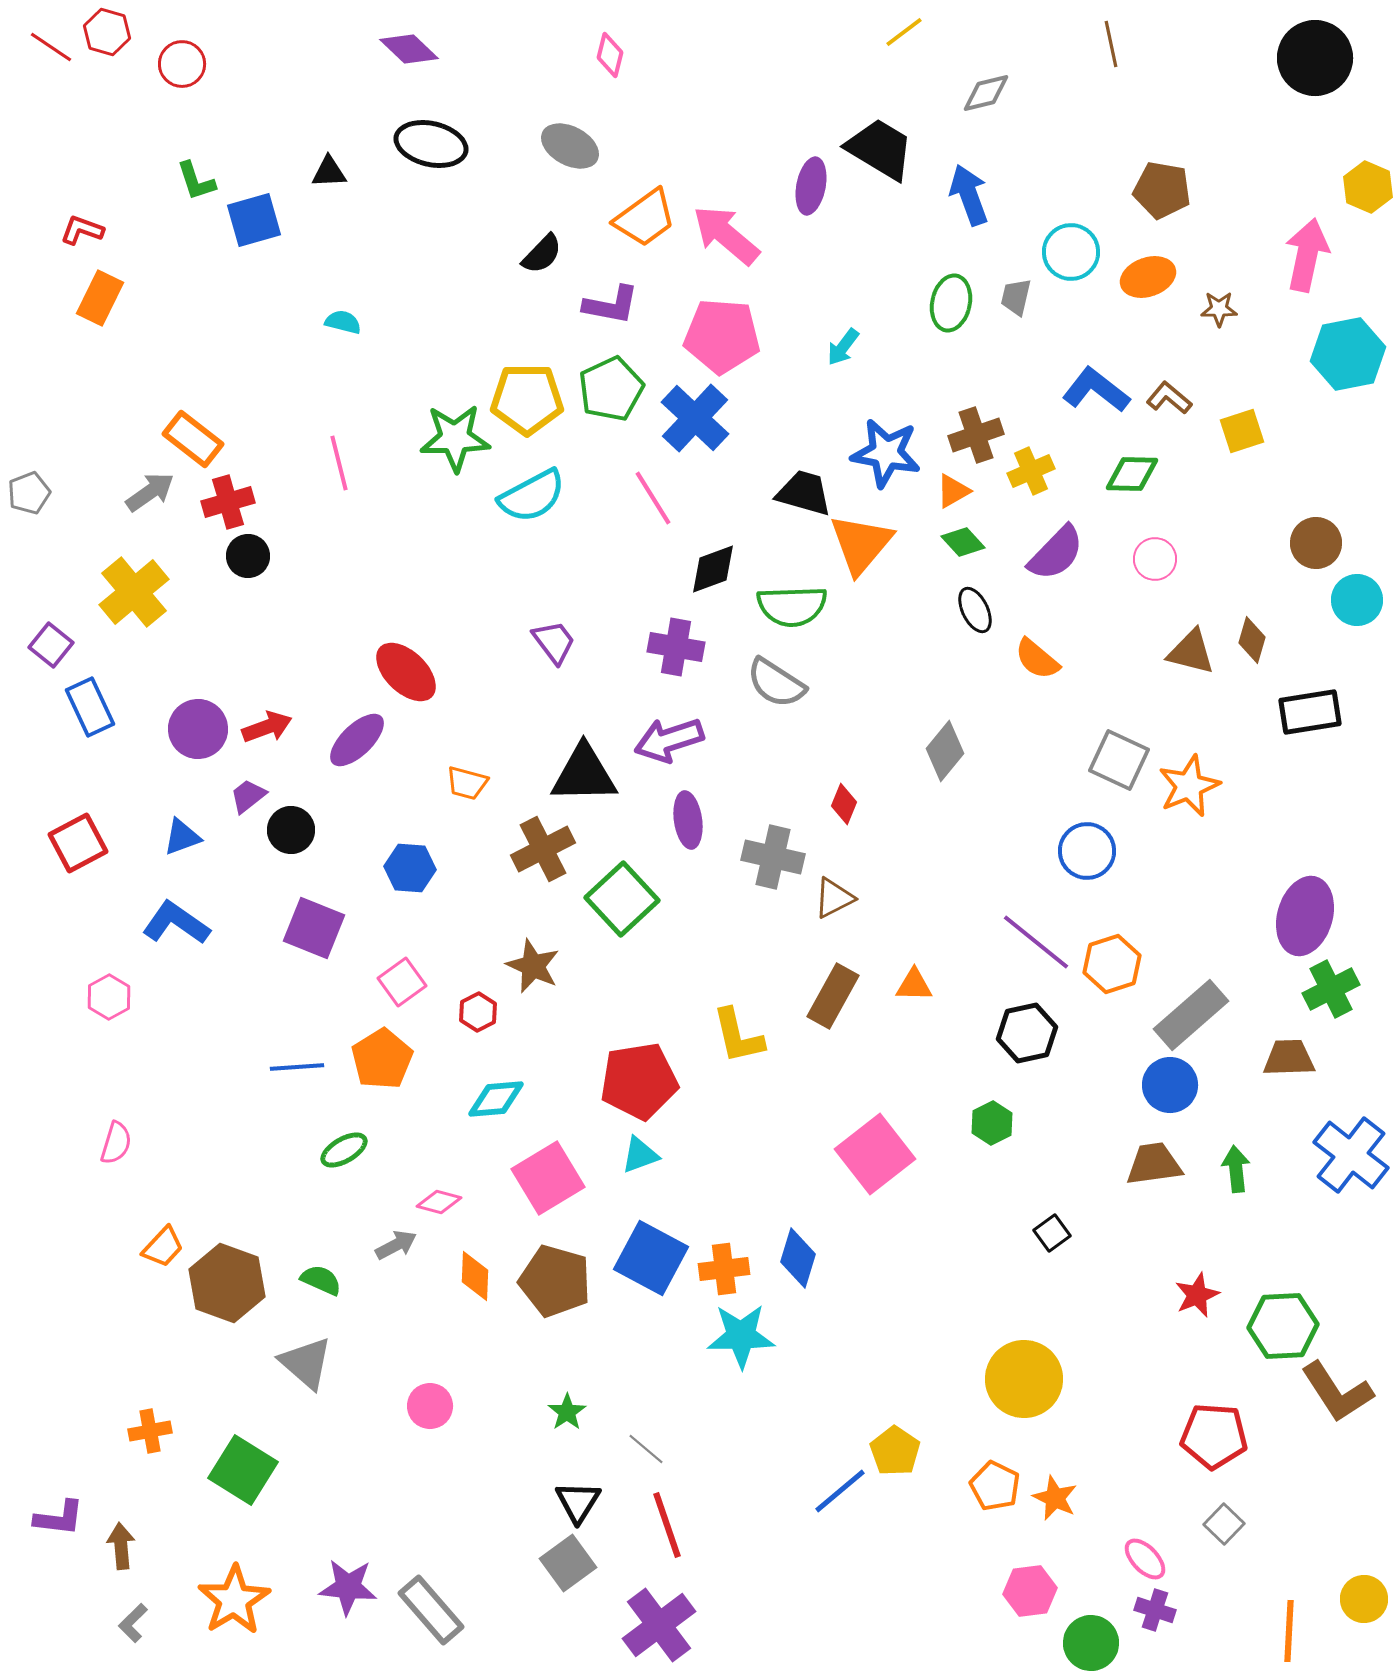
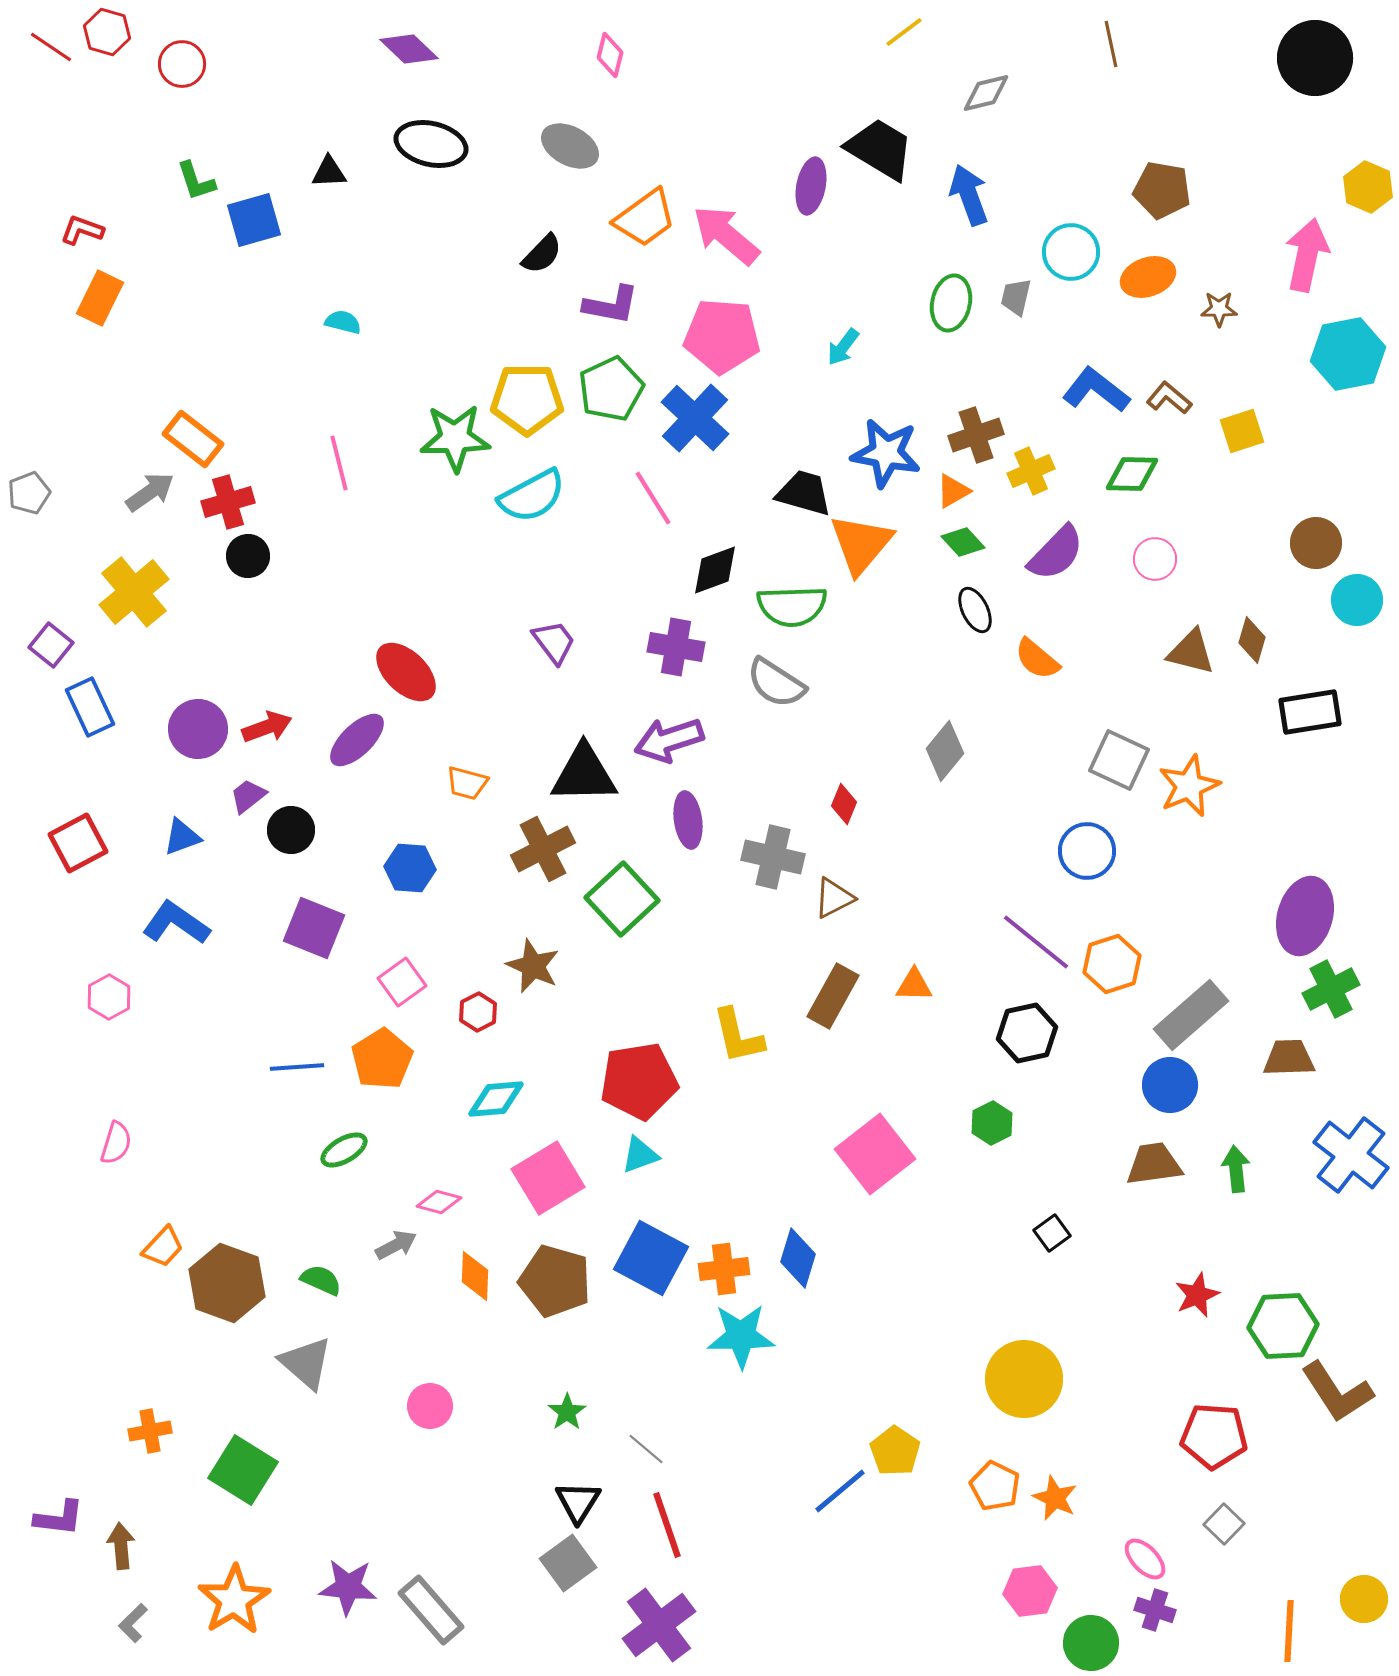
black diamond at (713, 569): moved 2 px right, 1 px down
